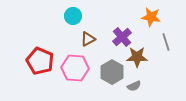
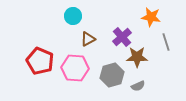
gray hexagon: moved 3 px down; rotated 15 degrees clockwise
gray semicircle: moved 4 px right
